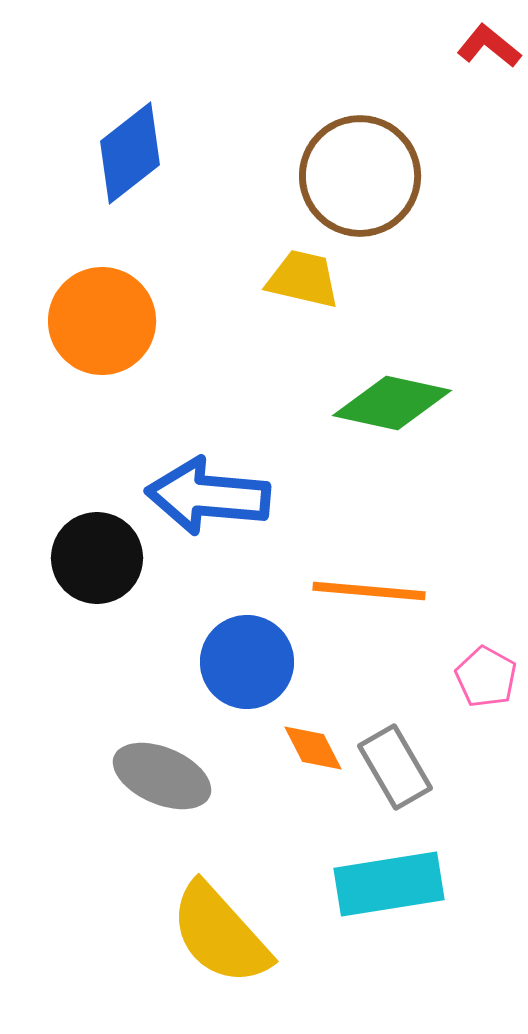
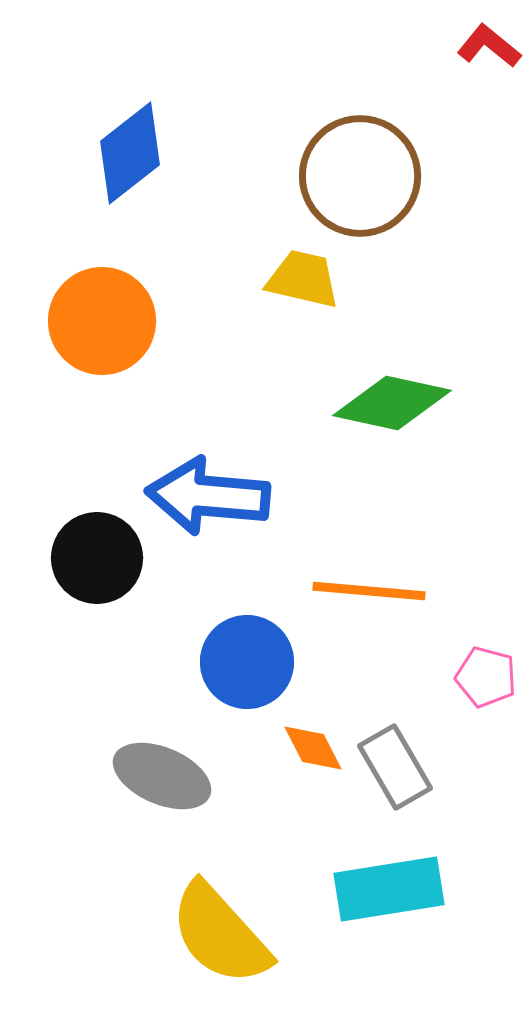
pink pentagon: rotated 14 degrees counterclockwise
cyan rectangle: moved 5 px down
